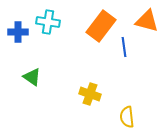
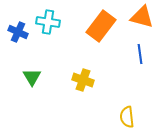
orange triangle: moved 5 px left, 4 px up
blue cross: rotated 24 degrees clockwise
blue line: moved 16 px right, 7 px down
green triangle: rotated 24 degrees clockwise
yellow cross: moved 7 px left, 14 px up
